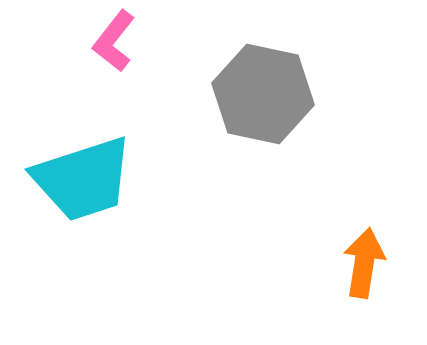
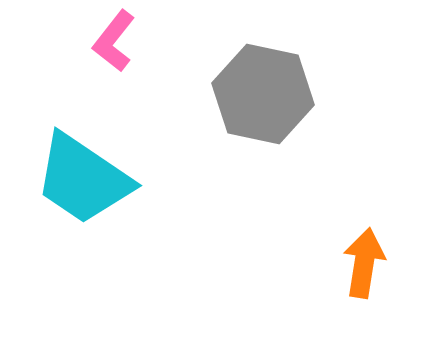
cyan trapezoid: rotated 52 degrees clockwise
